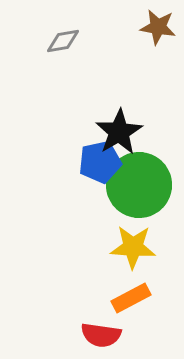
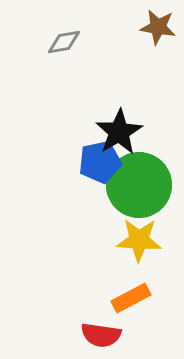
gray diamond: moved 1 px right, 1 px down
yellow star: moved 6 px right, 7 px up
